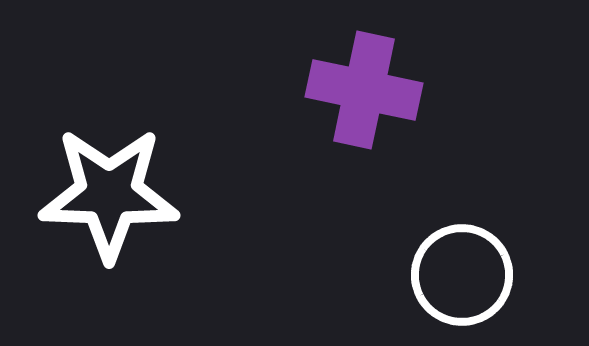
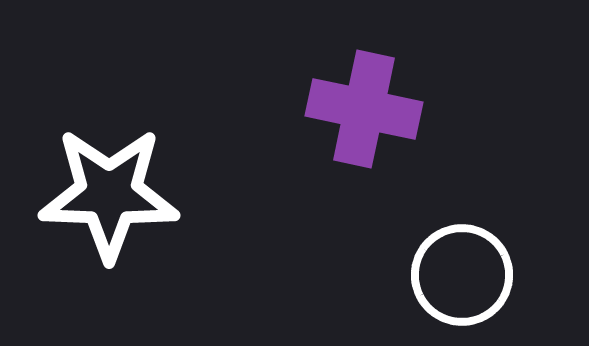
purple cross: moved 19 px down
